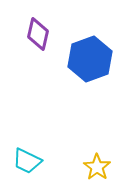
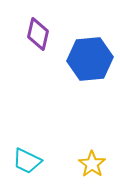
blue hexagon: rotated 15 degrees clockwise
yellow star: moved 5 px left, 3 px up
